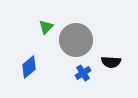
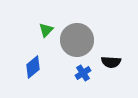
green triangle: moved 3 px down
gray circle: moved 1 px right
blue diamond: moved 4 px right
